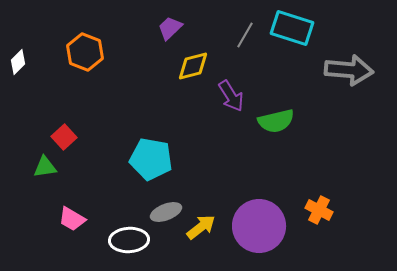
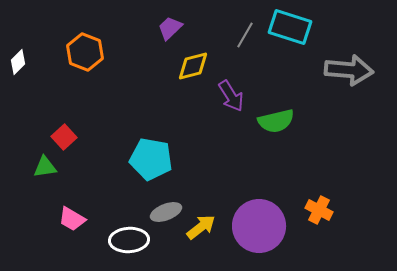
cyan rectangle: moved 2 px left, 1 px up
